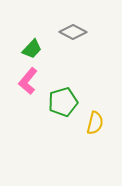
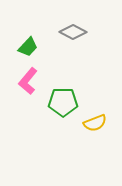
green trapezoid: moved 4 px left, 2 px up
green pentagon: rotated 16 degrees clockwise
yellow semicircle: rotated 55 degrees clockwise
